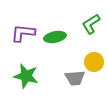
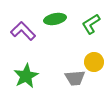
purple L-shape: moved 2 px up; rotated 40 degrees clockwise
green ellipse: moved 18 px up
green star: rotated 30 degrees clockwise
